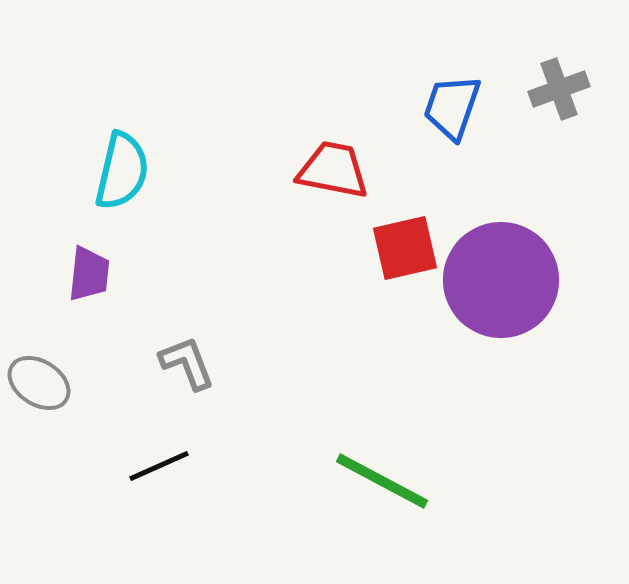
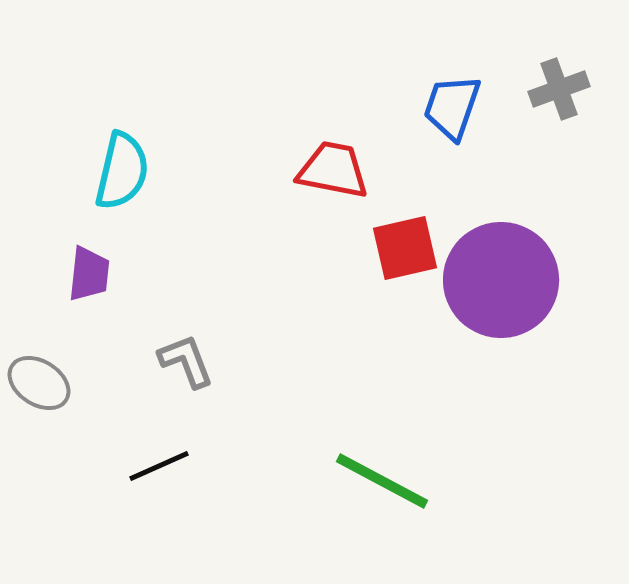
gray L-shape: moved 1 px left, 2 px up
